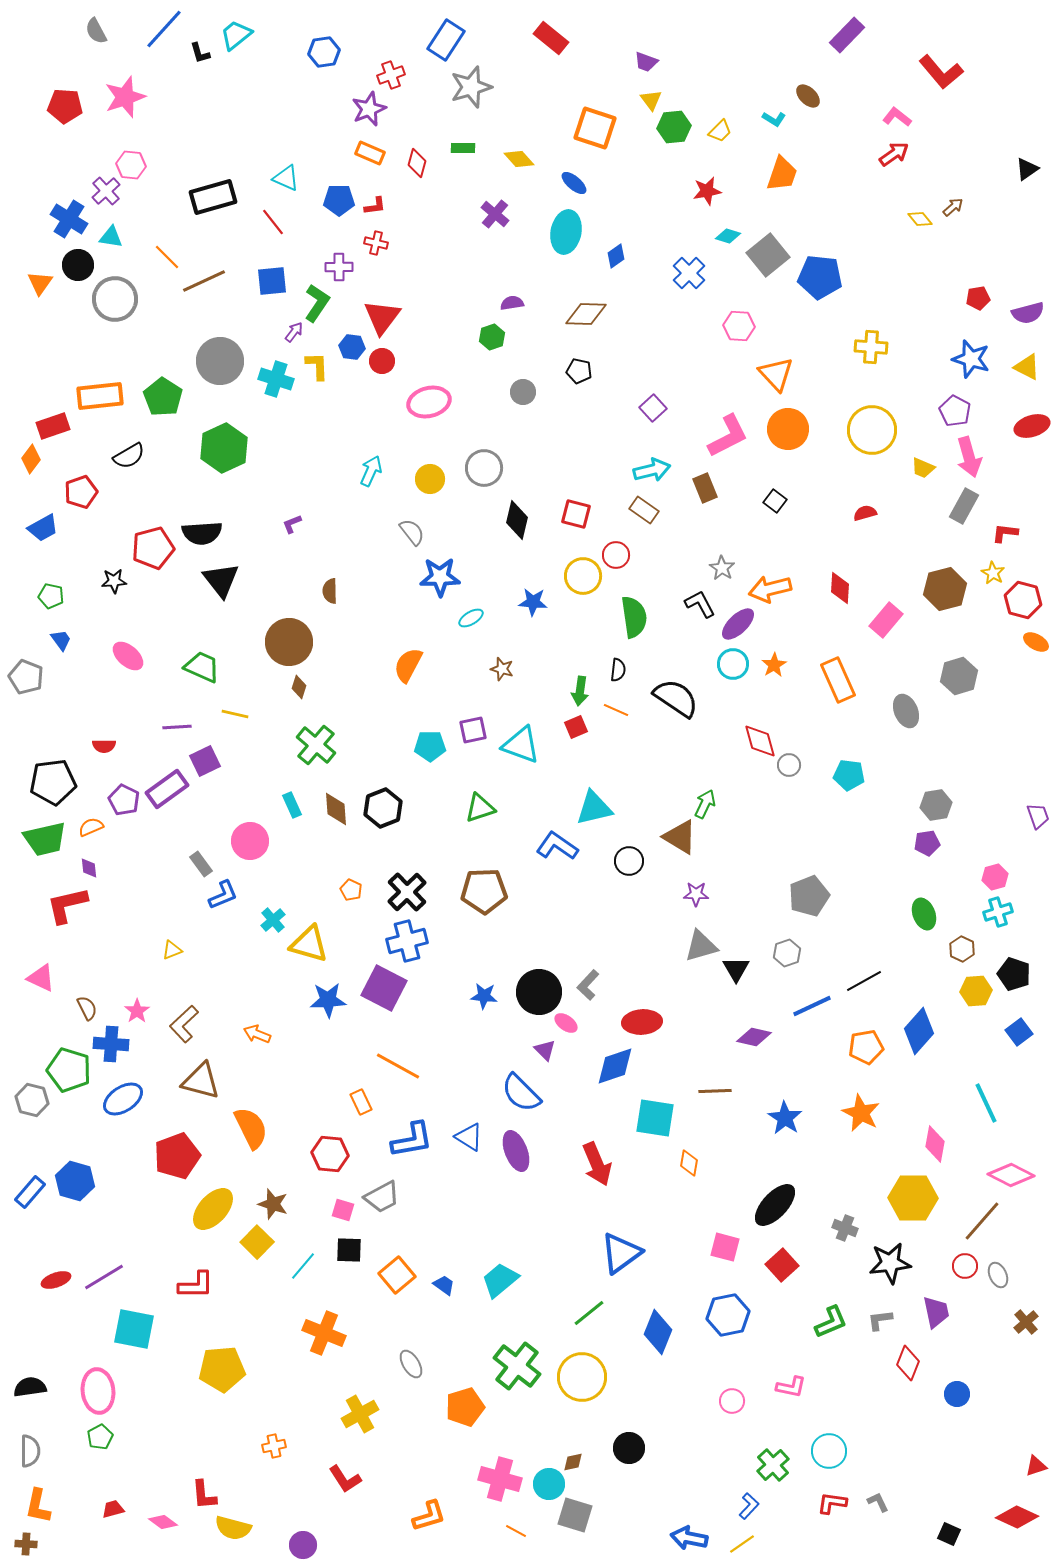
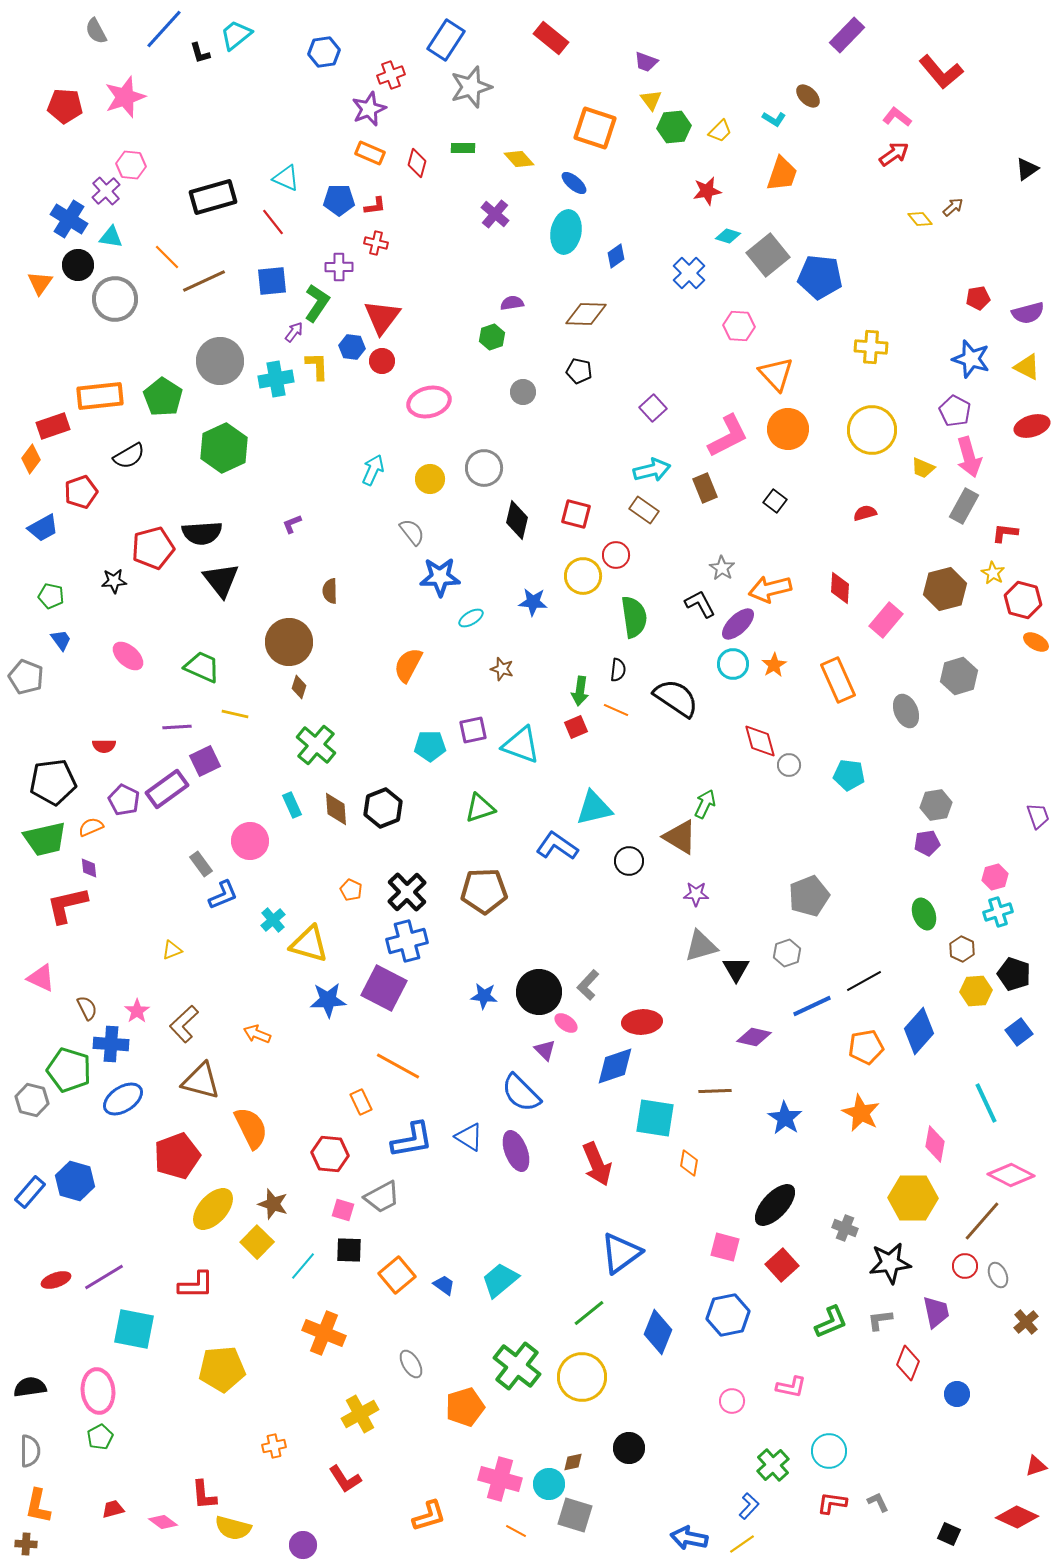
cyan cross at (276, 379): rotated 28 degrees counterclockwise
cyan arrow at (371, 471): moved 2 px right, 1 px up
